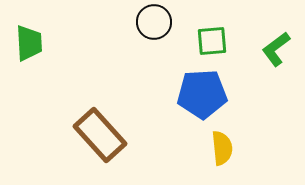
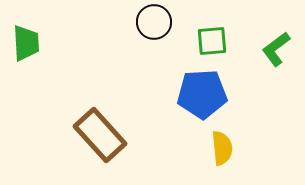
green trapezoid: moved 3 px left
